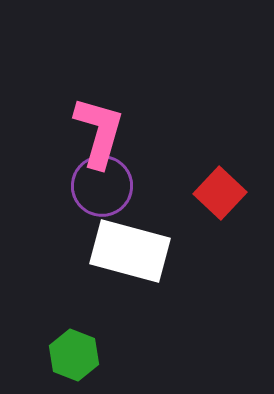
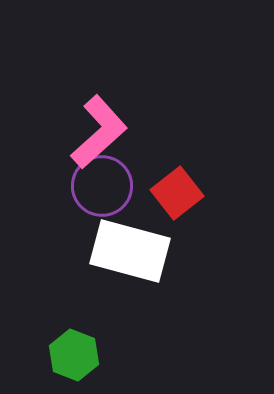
pink L-shape: rotated 32 degrees clockwise
red square: moved 43 px left; rotated 9 degrees clockwise
